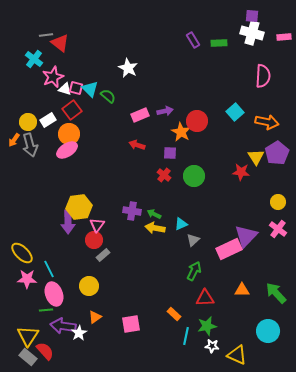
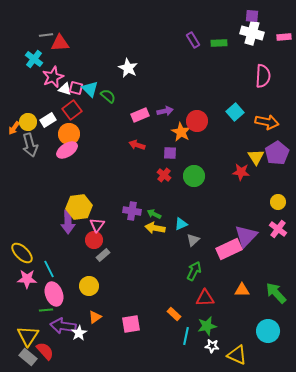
red triangle at (60, 43): rotated 42 degrees counterclockwise
orange arrow at (14, 140): moved 12 px up
